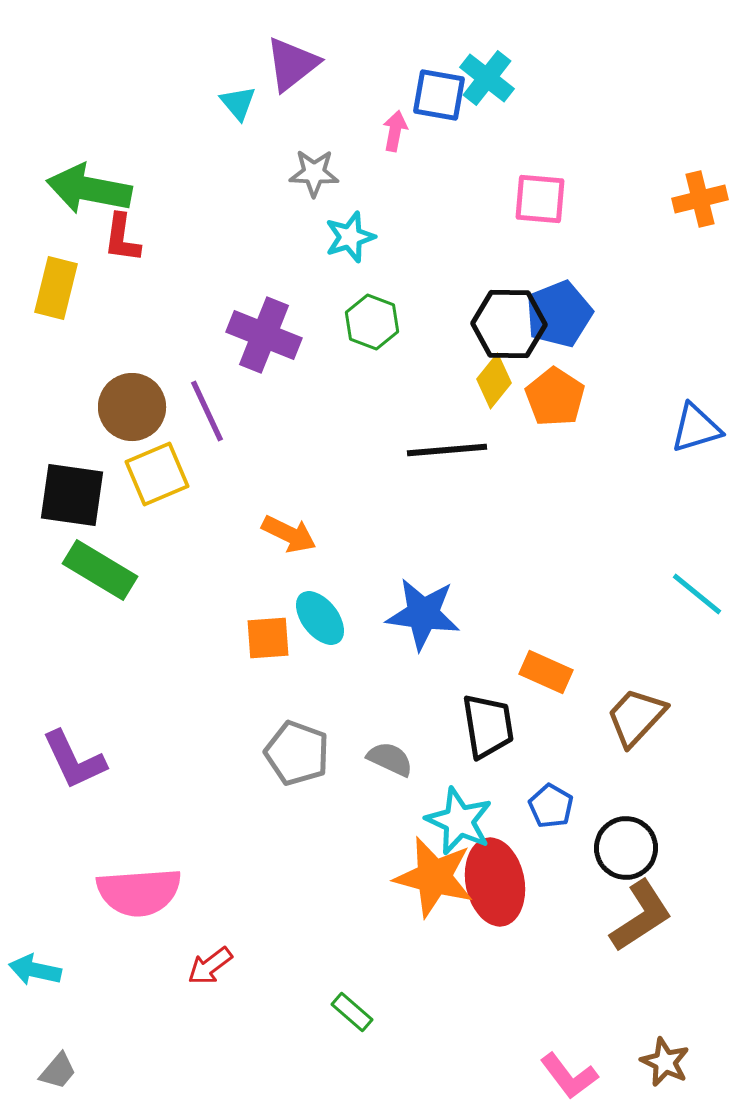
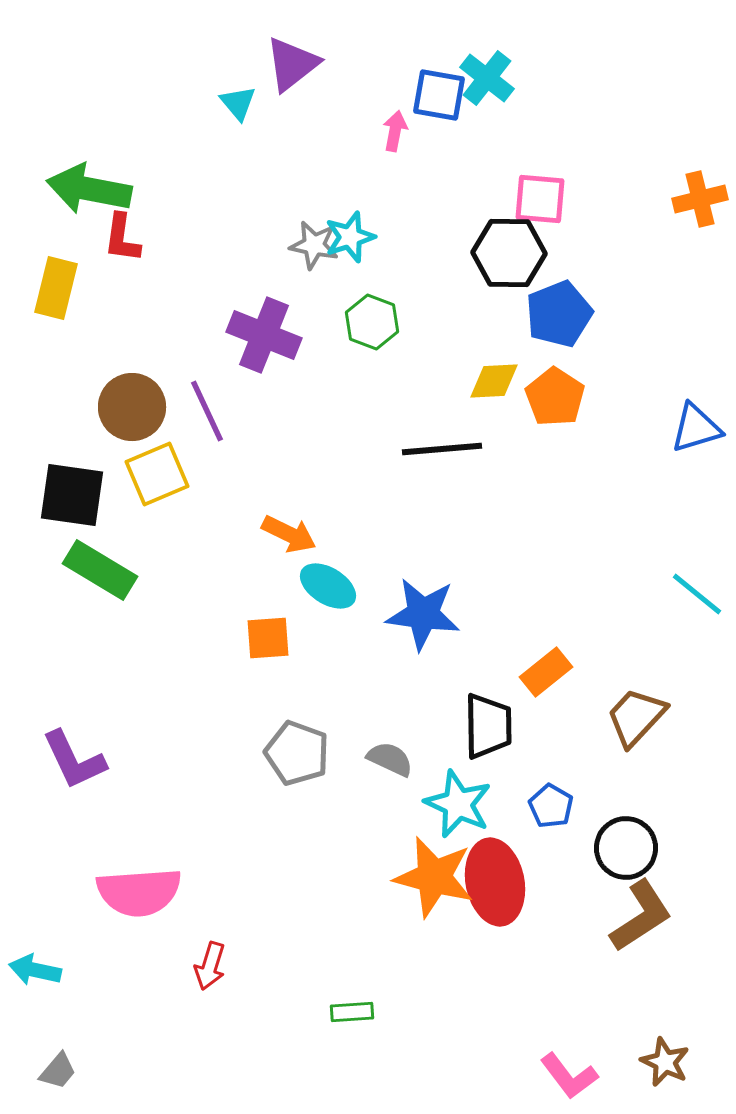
gray star at (314, 173): moved 72 px down; rotated 9 degrees clockwise
black hexagon at (509, 324): moved 71 px up
yellow diamond at (494, 381): rotated 48 degrees clockwise
black line at (447, 450): moved 5 px left, 1 px up
cyan ellipse at (320, 618): moved 8 px right, 32 px up; rotated 20 degrees counterclockwise
orange rectangle at (546, 672): rotated 63 degrees counterclockwise
black trapezoid at (488, 726): rotated 8 degrees clockwise
cyan star at (459, 821): moved 1 px left, 17 px up
red arrow at (210, 966): rotated 36 degrees counterclockwise
green rectangle at (352, 1012): rotated 45 degrees counterclockwise
